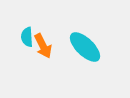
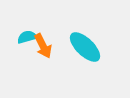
cyan semicircle: rotated 78 degrees clockwise
